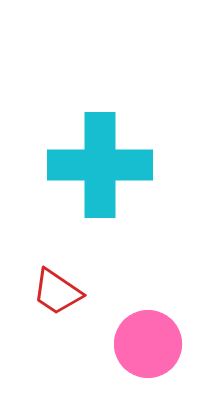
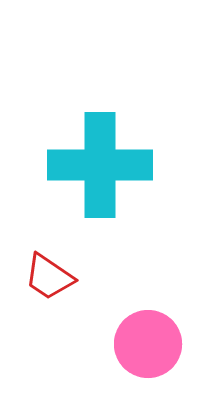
red trapezoid: moved 8 px left, 15 px up
